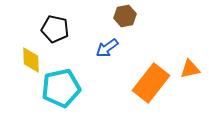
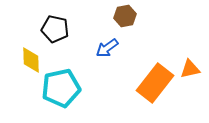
orange rectangle: moved 4 px right
